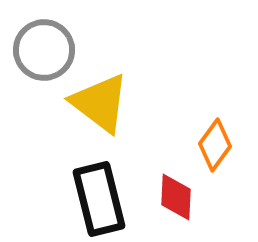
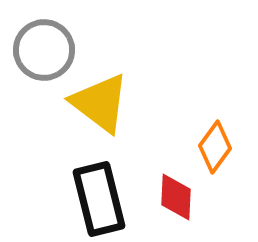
orange diamond: moved 2 px down
